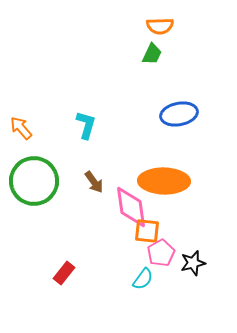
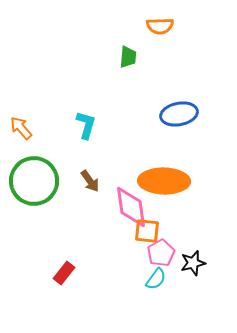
green trapezoid: moved 24 px left, 3 px down; rotated 20 degrees counterclockwise
brown arrow: moved 4 px left, 1 px up
cyan semicircle: moved 13 px right
